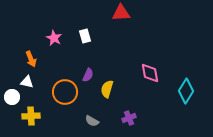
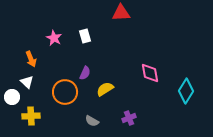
purple semicircle: moved 3 px left, 2 px up
white triangle: rotated 32 degrees clockwise
yellow semicircle: moved 2 px left; rotated 42 degrees clockwise
